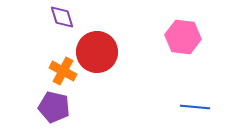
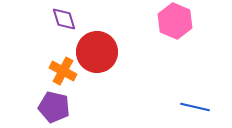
purple diamond: moved 2 px right, 2 px down
pink hexagon: moved 8 px left, 16 px up; rotated 16 degrees clockwise
blue line: rotated 8 degrees clockwise
